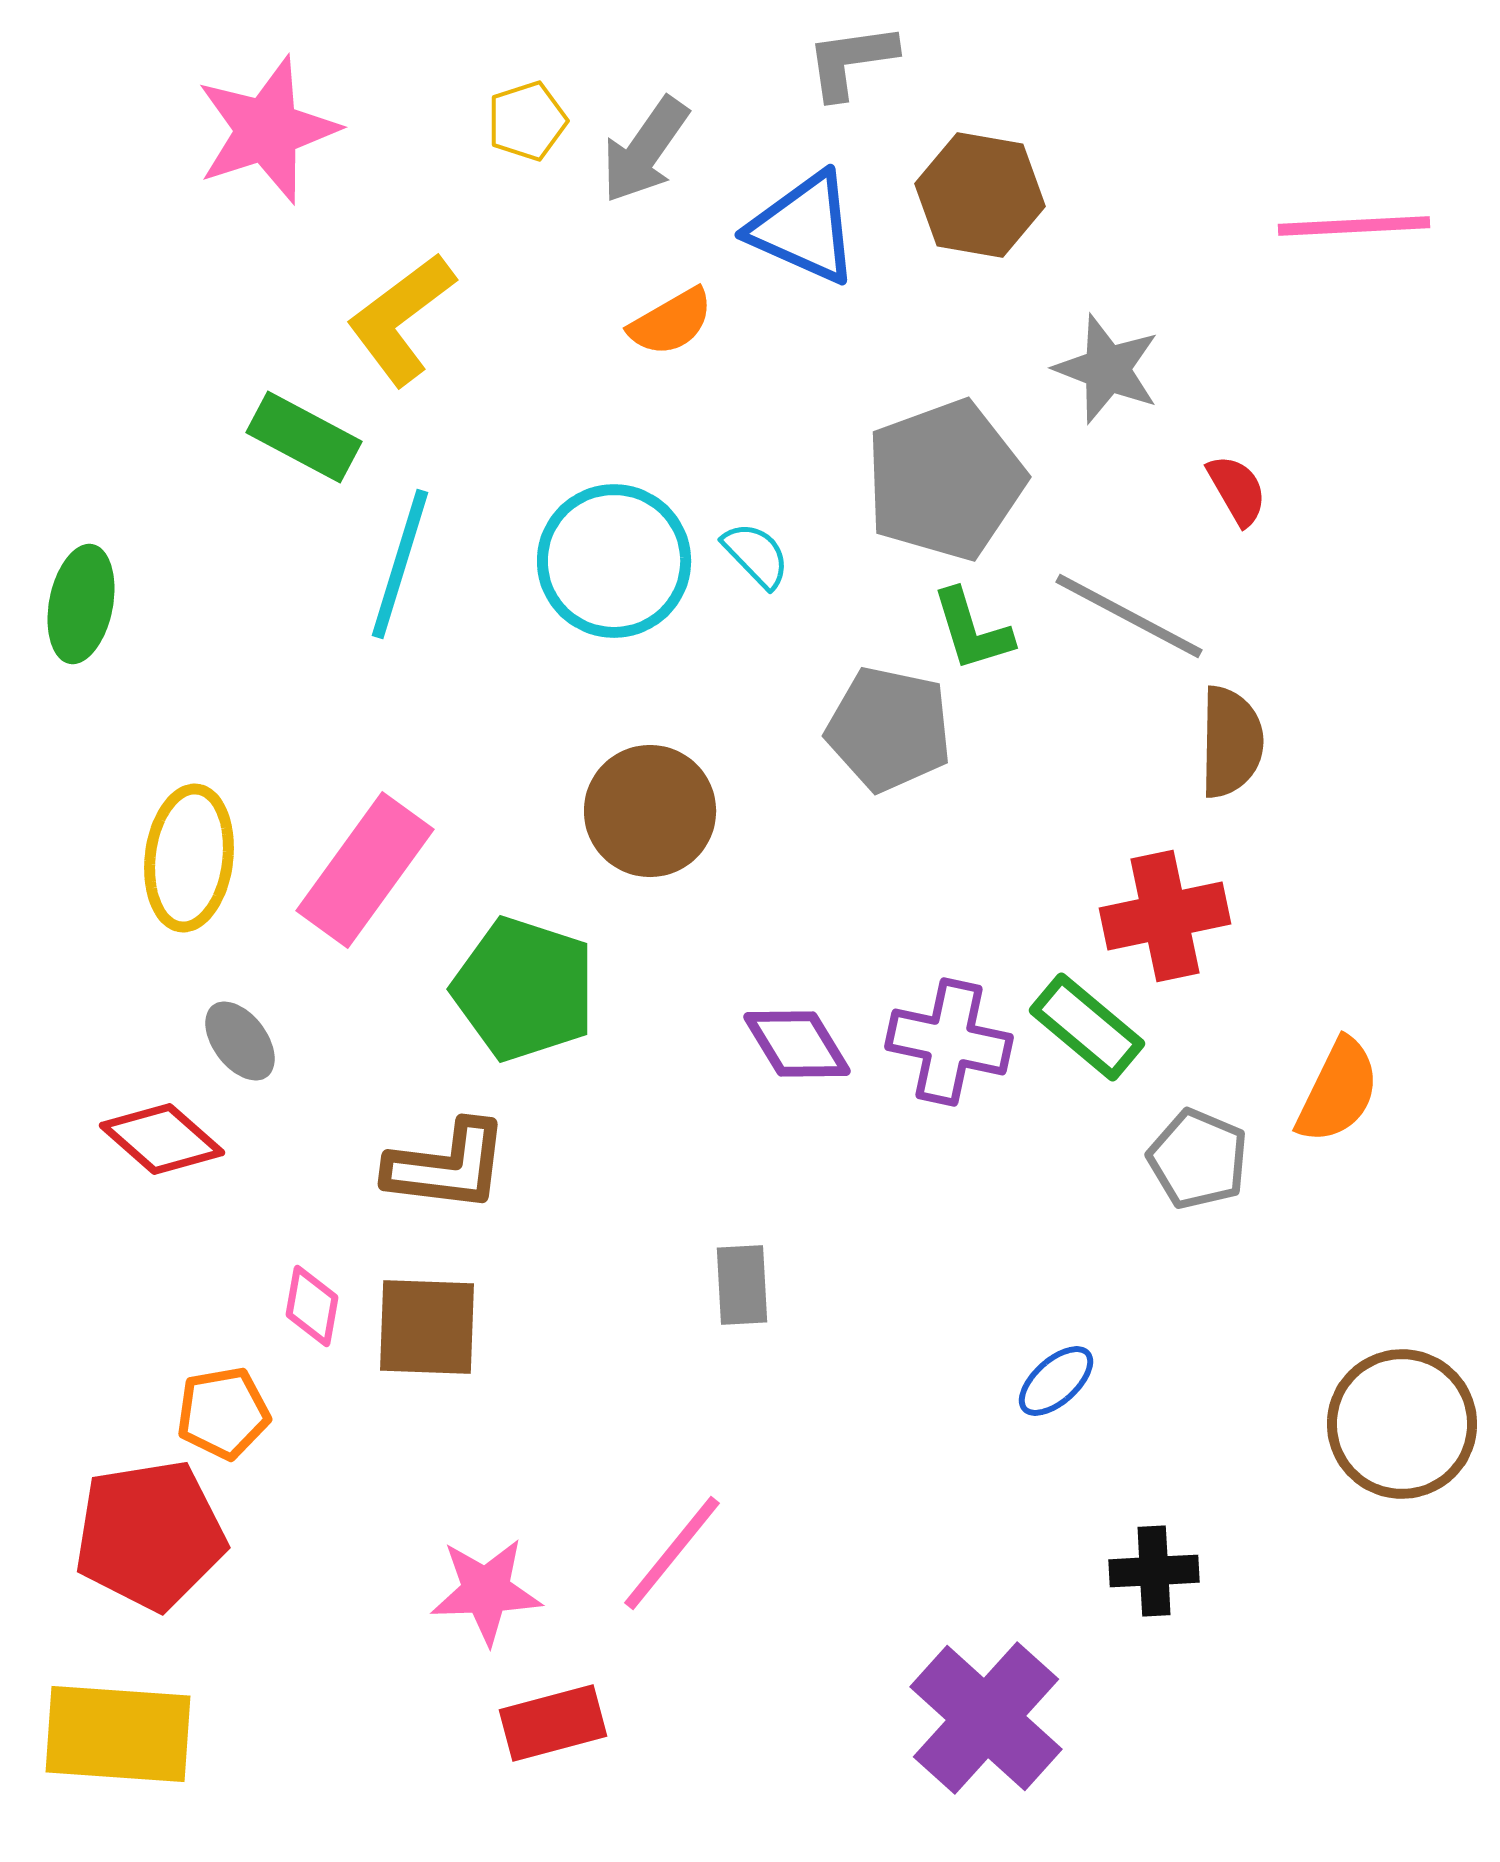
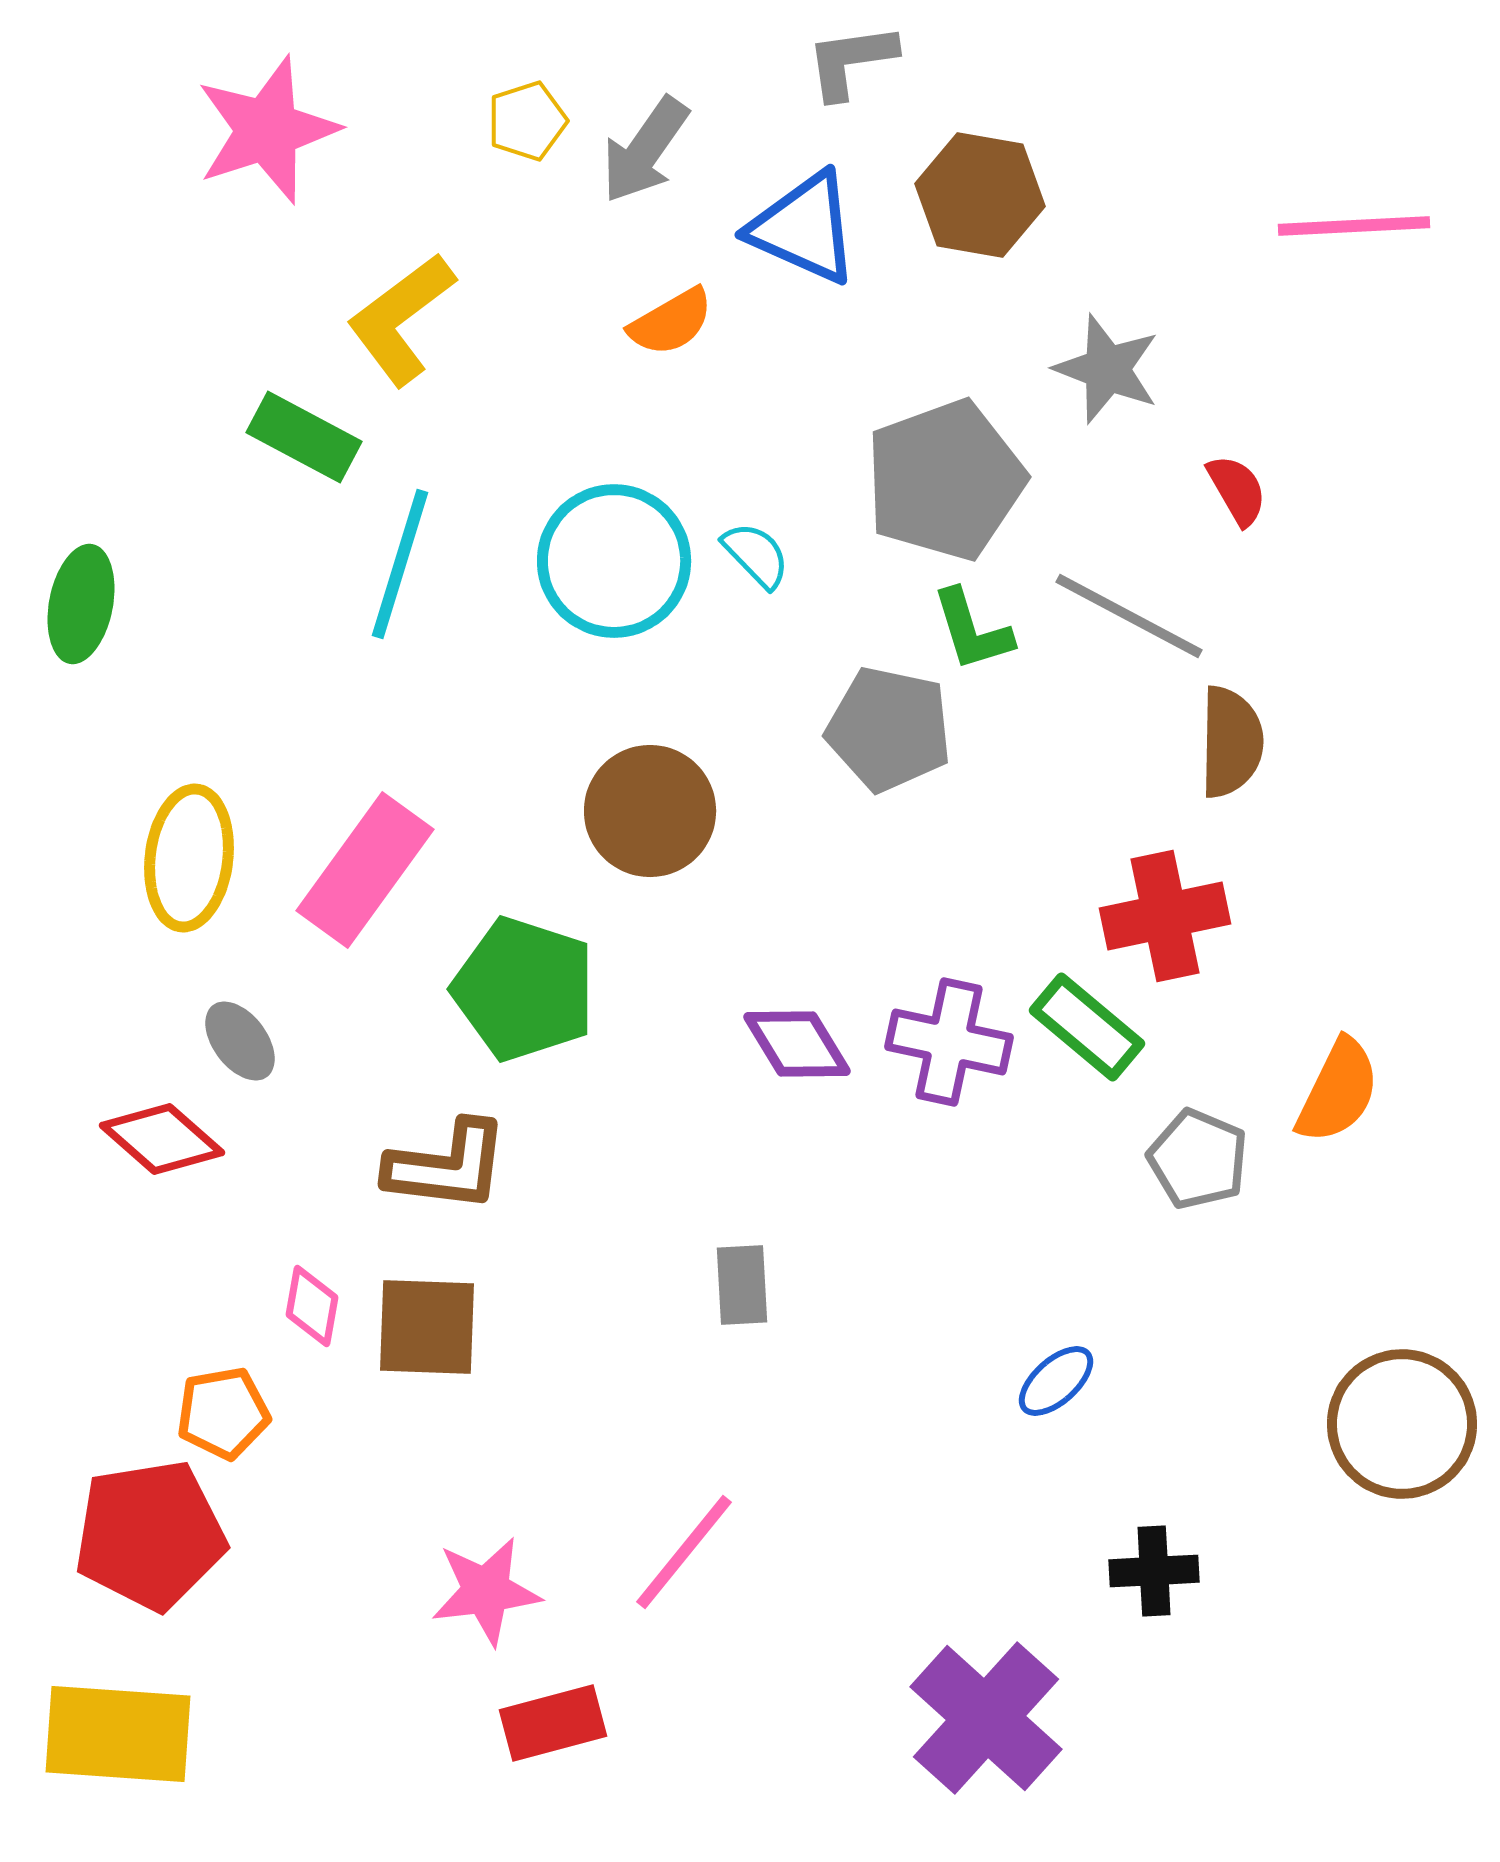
pink line at (672, 1553): moved 12 px right, 1 px up
pink star at (486, 1591): rotated 5 degrees counterclockwise
